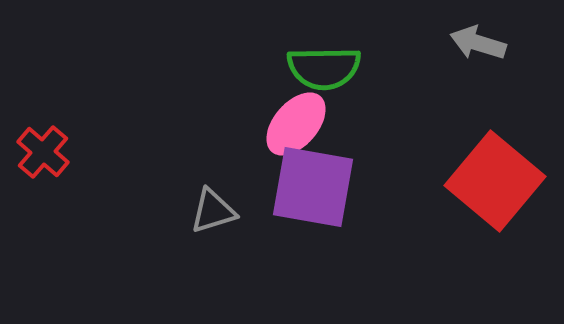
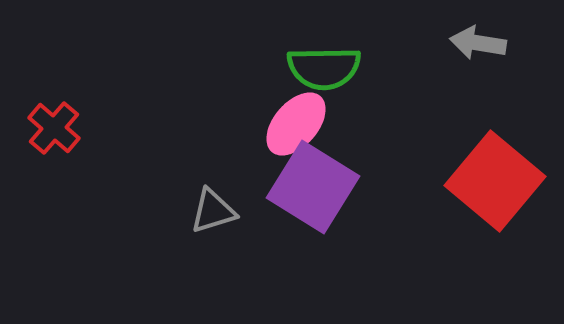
gray arrow: rotated 8 degrees counterclockwise
red cross: moved 11 px right, 24 px up
purple square: rotated 22 degrees clockwise
